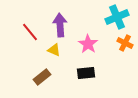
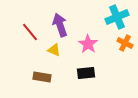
purple arrow: rotated 15 degrees counterclockwise
brown rectangle: rotated 48 degrees clockwise
